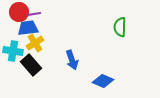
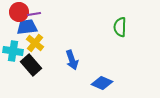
blue trapezoid: moved 1 px left, 1 px up
yellow cross: rotated 18 degrees counterclockwise
blue diamond: moved 1 px left, 2 px down
